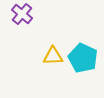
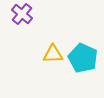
yellow triangle: moved 2 px up
